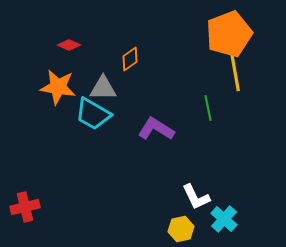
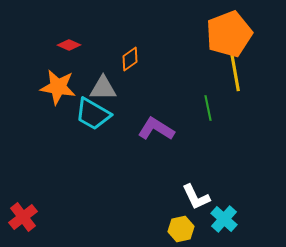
red cross: moved 2 px left, 10 px down; rotated 24 degrees counterclockwise
